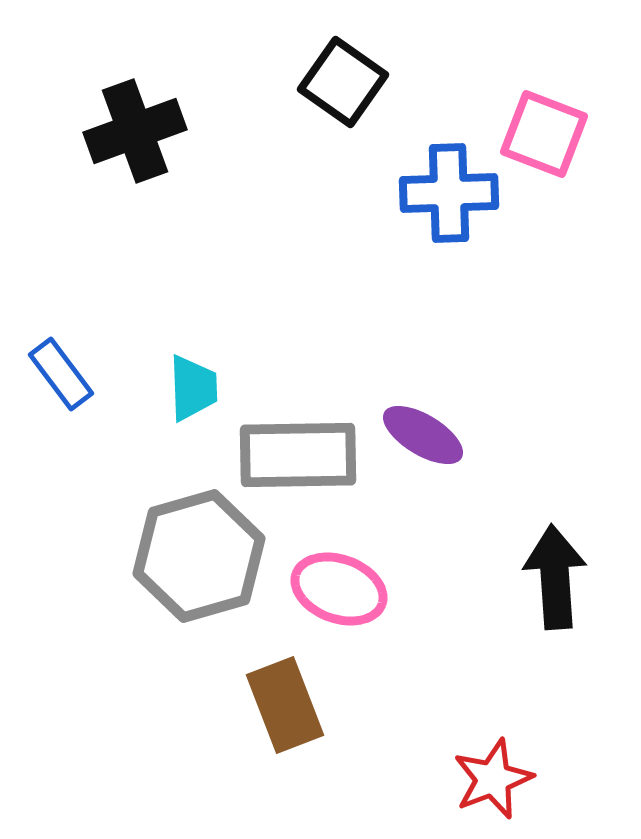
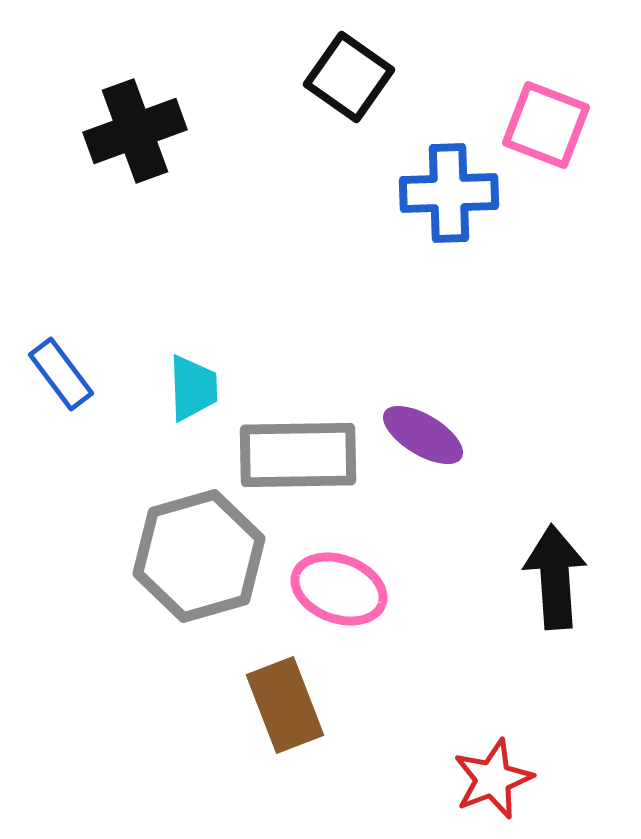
black square: moved 6 px right, 5 px up
pink square: moved 2 px right, 9 px up
